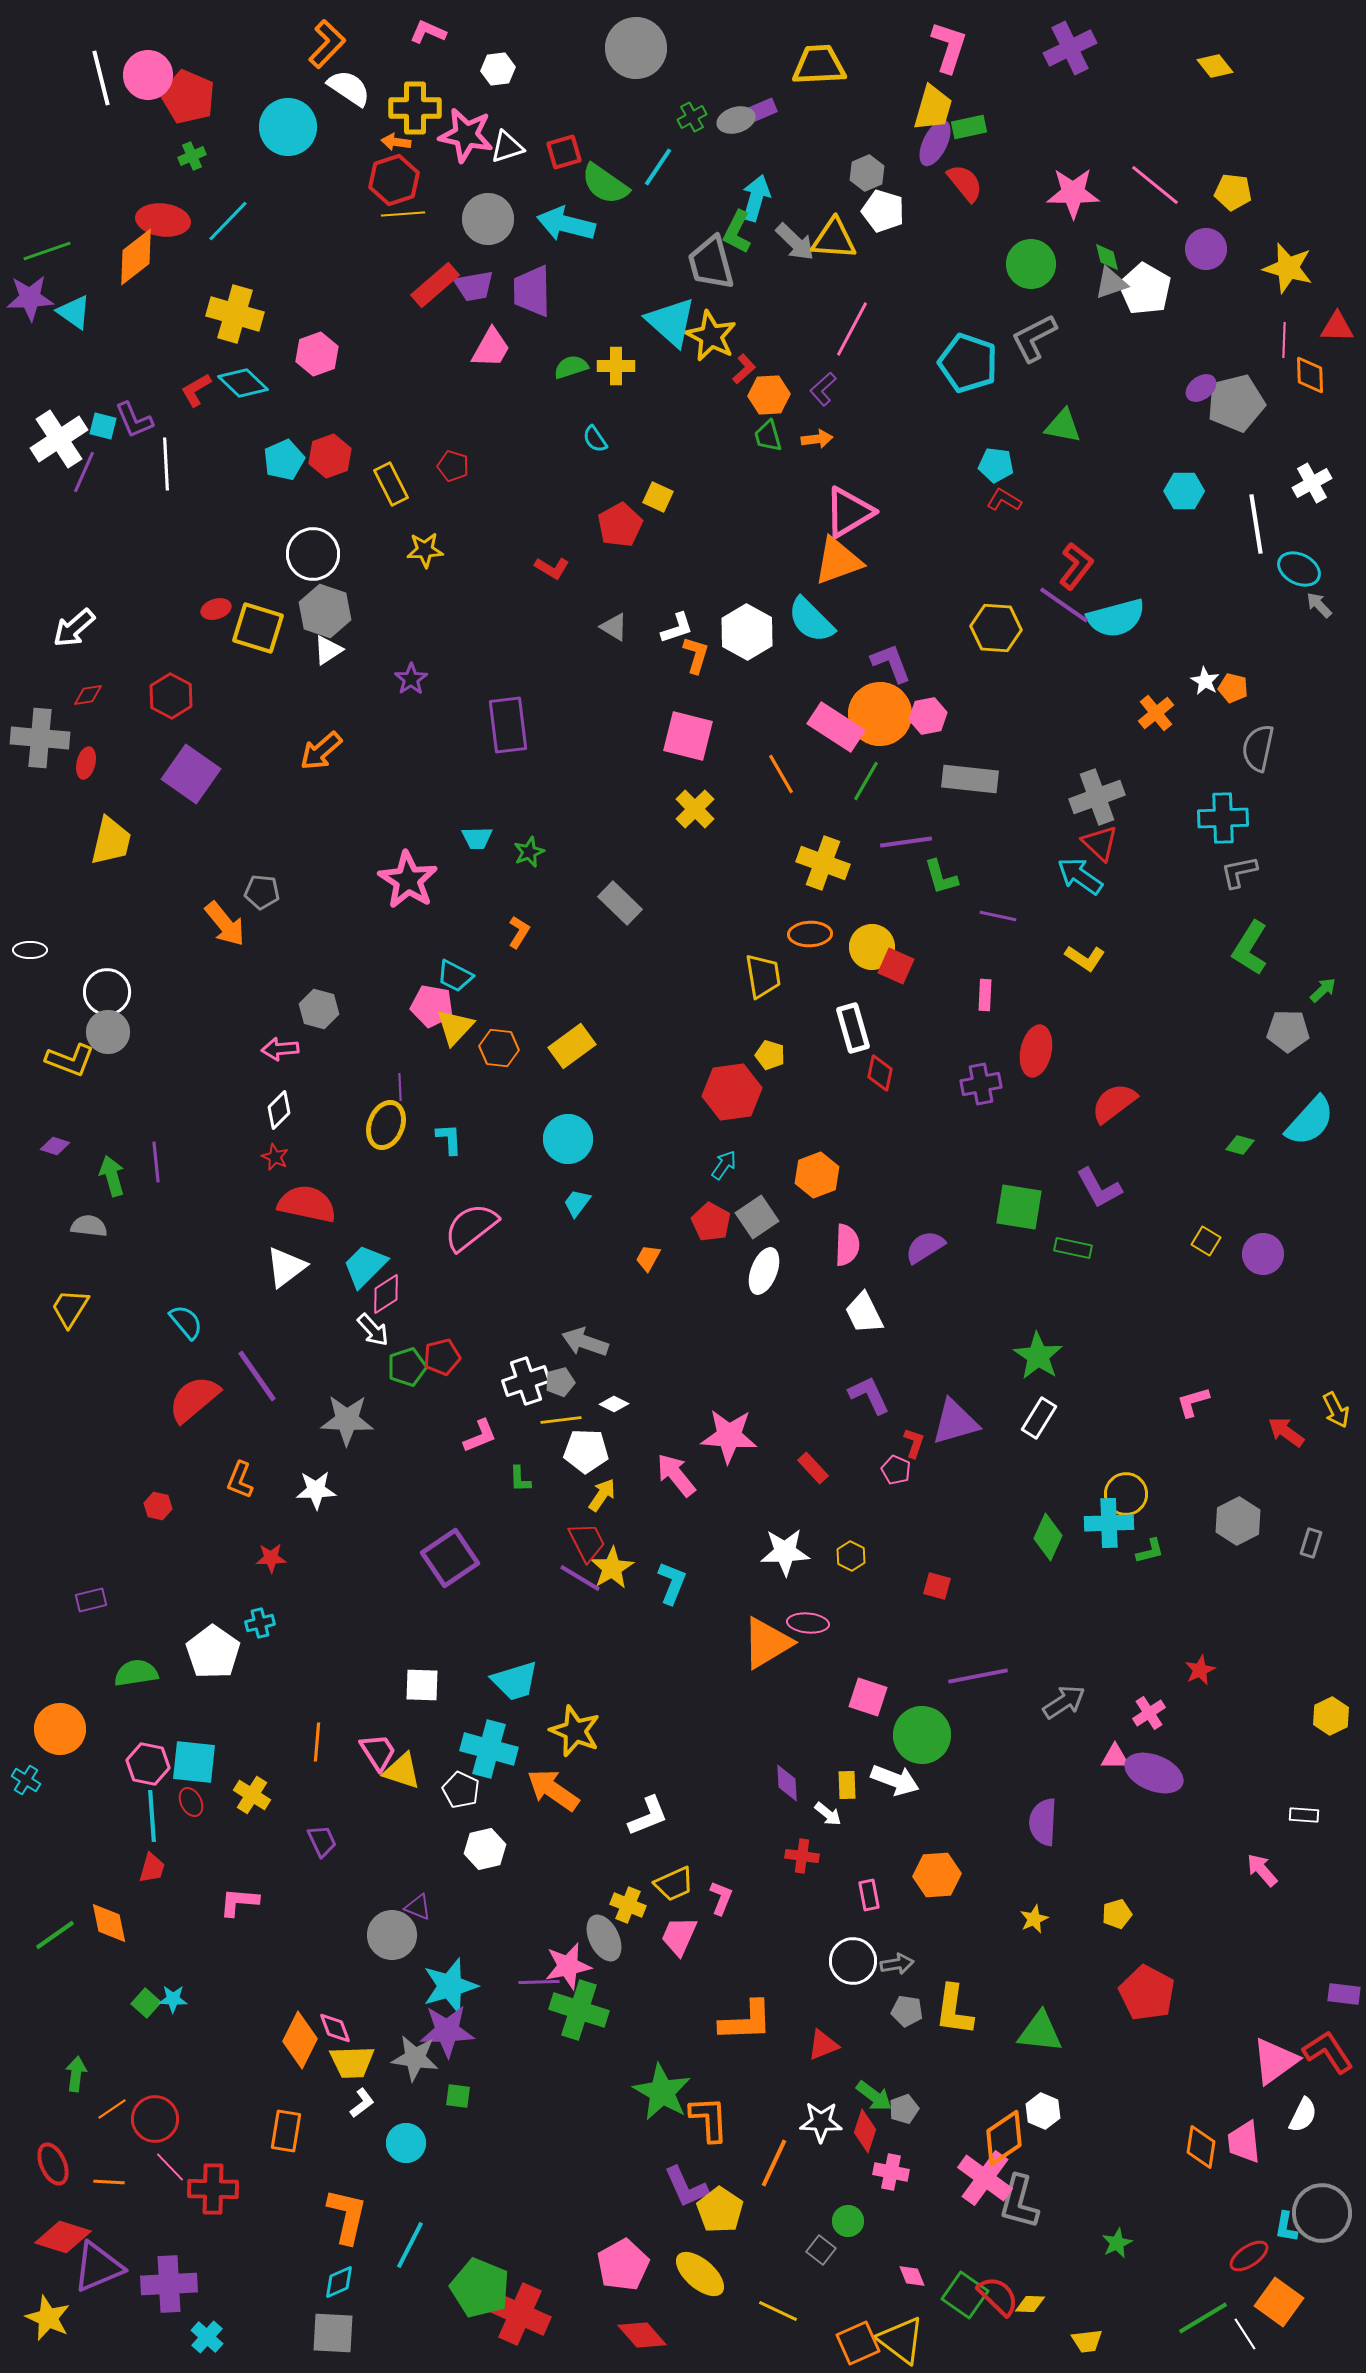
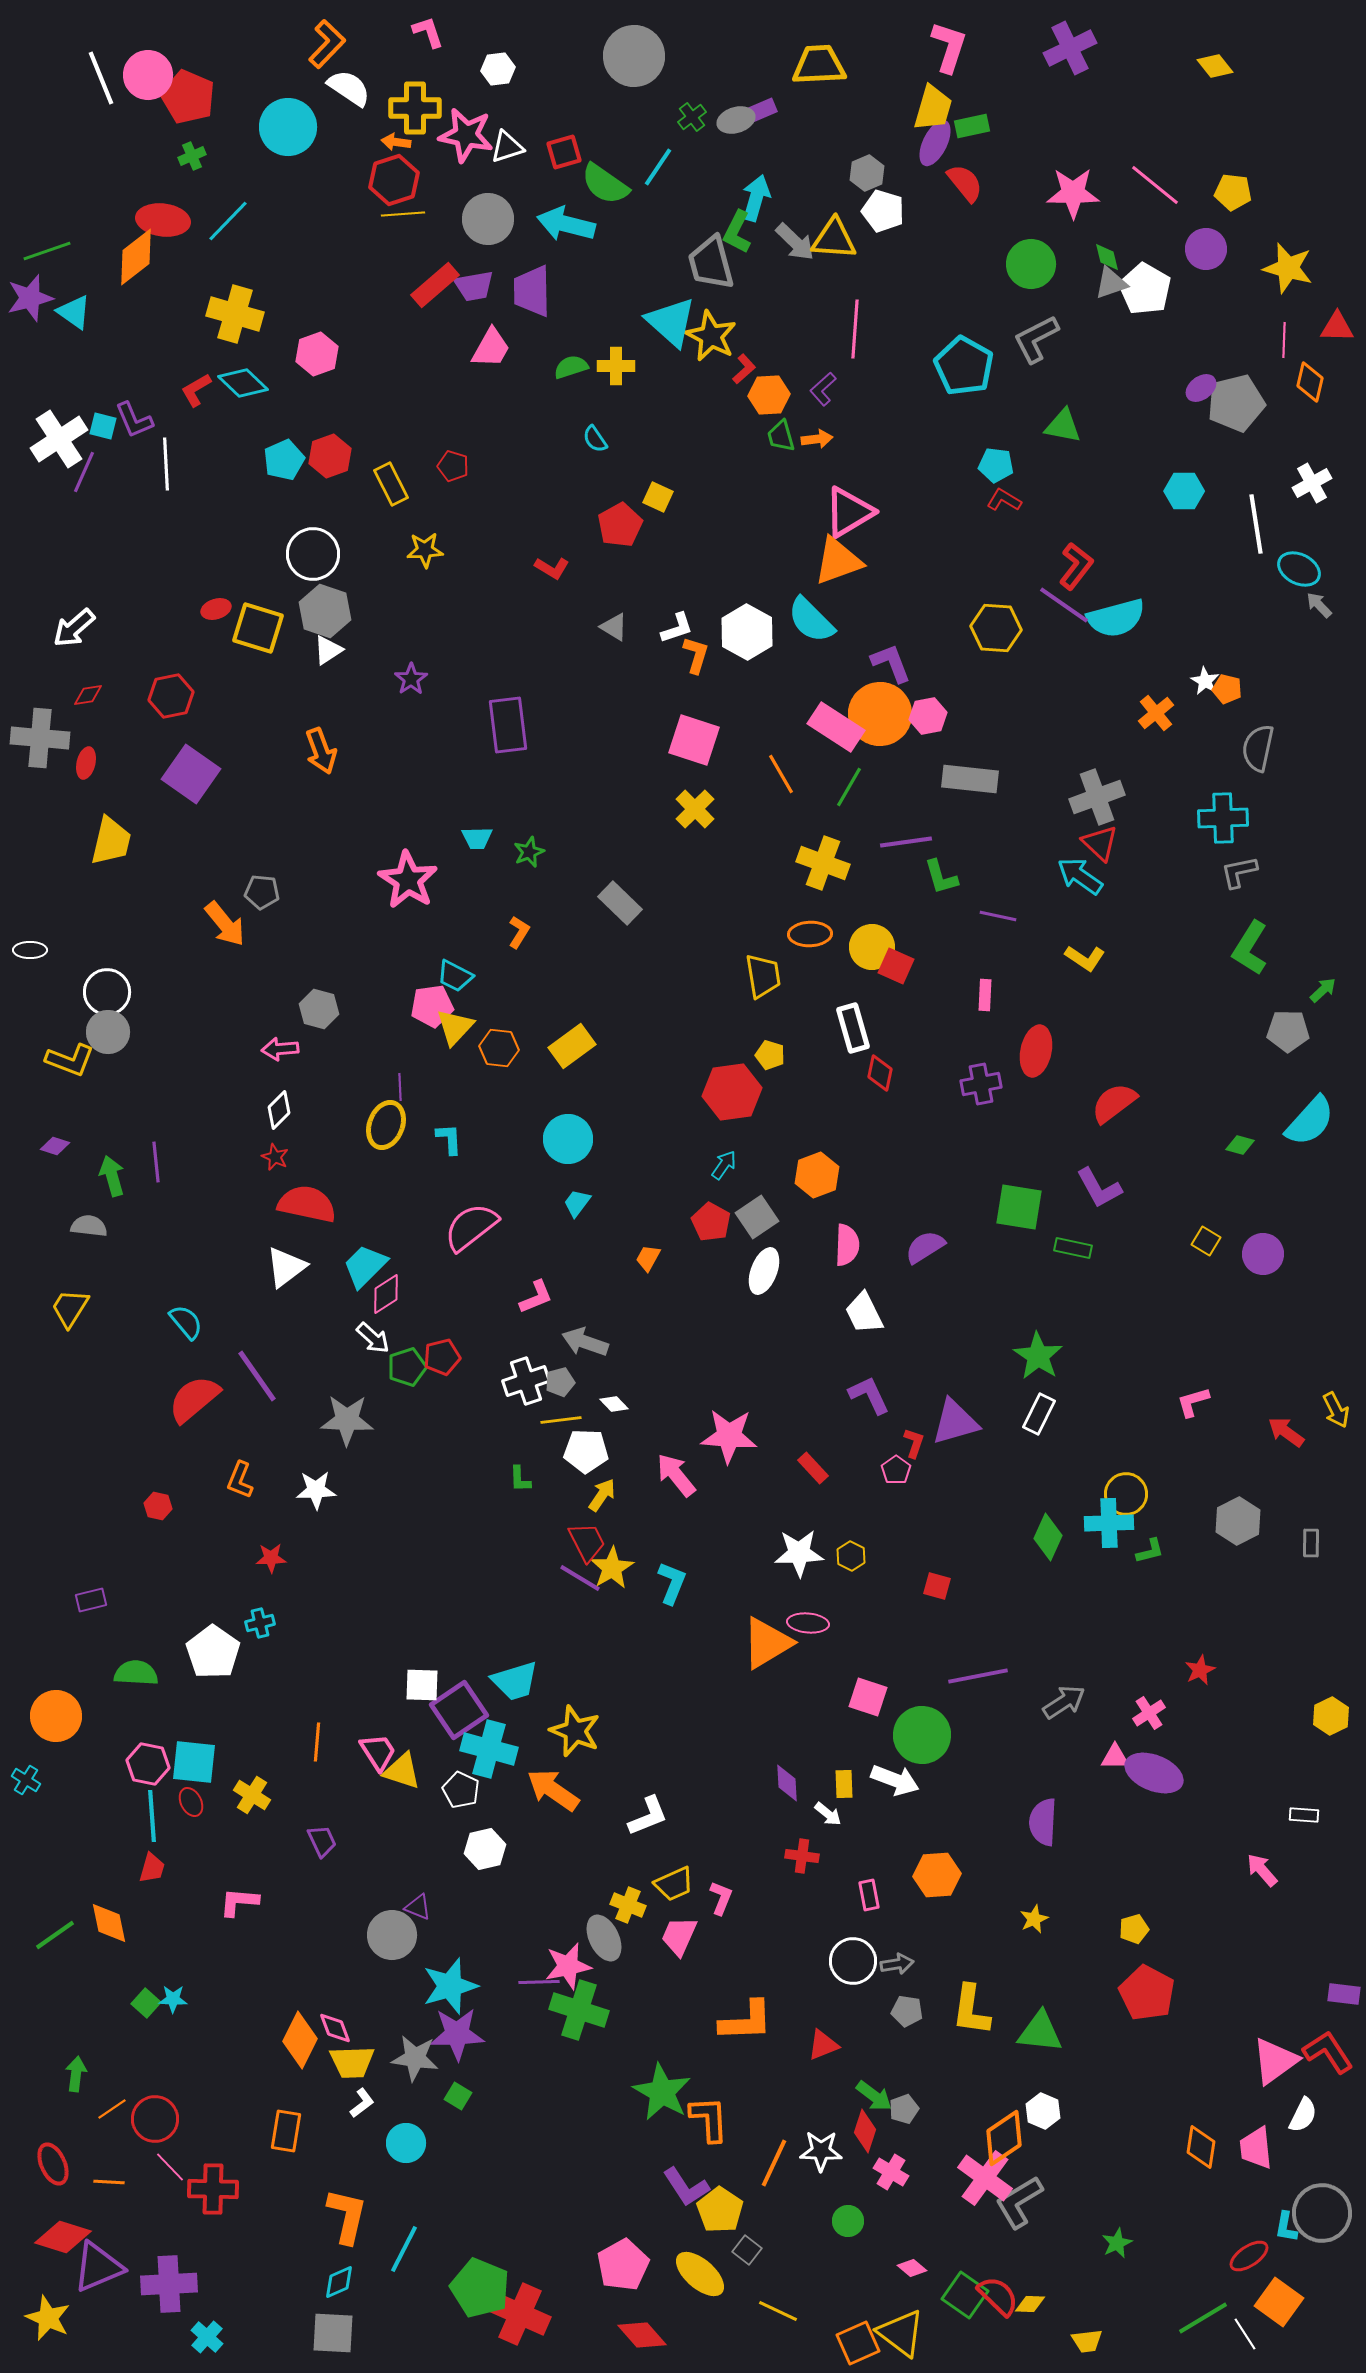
pink L-shape at (428, 32): rotated 48 degrees clockwise
gray circle at (636, 48): moved 2 px left, 8 px down
white line at (101, 78): rotated 8 degrees counterclockwise
green cross at (692, 117): rotated 8 degrees counterclockwise
green rectangle at (969, 127): moved 3 px right, 1 px up
purple star at (30, 298): rotated 12 degrees counterclockwise
pink line at (852, 329): moved 3 px right; rotated 24 degrees counterclockwise
gray L-shape at (1034, 338): moved 2 px right, 1 px down
cyan pentagon at (968, 363): moved 4 px left, 3 px down; rotated 10 degrees clockwise
orange diamond at (1310, 375): moved 7 px down; rotated 15 degrees clockwise
green trapezoid at (768, 436): moved 13 px right
orange pentagon at (1233, 688): moved 6 px left, 1 px down
red hexagon at (171, 696): rotated 21 degrees clockwise
pink square at (688, 736): moved 6 px right, 4 px down; rotated 4 degrees clockwise
orange arrow at (321, 751): rotated 69 degrees counterclockwise
green line at (866, 781): moved 17 px left, 6 px down
pink pentagon at (432, 1006): rotated 18 degrees counterclockwise
white arrow at (373, 1330): moved 8 px down; rotated 6 degrees counterclockwise
white diamond at (614, 1404): rotated 20 degrees clockwise
white rectangle at (1039, 1418): moved 4 px up; rotated 6 degrees counterclockwise
pink L-shape at (480, 1436): moved 56 px right, 139 px up
pink pentagon at (896, 1470): rotated 12 degrees clockwise
gray rectangle at (1311, 1543): rotated 16 degrees counterclockwise
white star at (785, 1552): moved 14 px right, 1 px down
purple square at (450, 1558): moved 9 px right, 152 px down
green semicircle at (136, 1673): rotated 12 degrees clockwise
orange circle at (60, 1729): moved 4 px left, 13 px up
yellow rectangle at (847, 1785): moved 3 px left, 1 px up
yellow pentagon at (1117, 1914): moved 17 px right, 15 px down
yellow L-shape at (954, 2010): moved 17 px right
purple star at (447, 2031): moved 10 px right, 3 px down
green square at (458, 2096): rotated 24 degrees clockwise
white star at (821, 2122): moved 29 px down
pink trapezoid at (1244, 2142): moved 12 px right, 6 px down
pink cross at (891, 2172): rotated 20 degrees clockwise
purple L-shape at (686, 2187): rotated 9 degrees counterclockwise
gray L-shape at (1019, 2202): rotated 44 degrees clockwise
cyan line at (410, 2245): moved 6 px left, 4 px down
gray square at (821, 2250): moved 74 px left
pink diamond at (912, 2276): moved 8 px up; rotated 28 degrees counterclockwise
yellow triangle at (901, 2340): moved 7 px up
